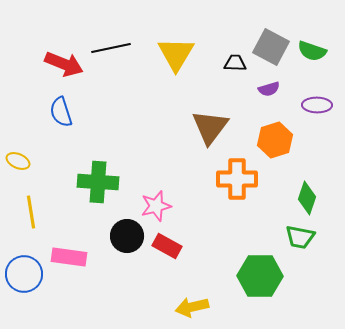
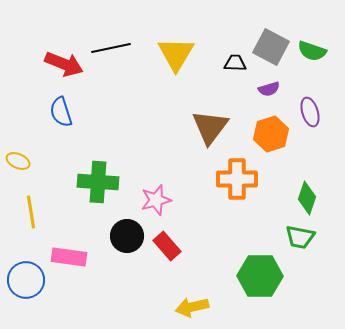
purple ellipse: moved 7 px left, 7 px down; rotated 72 degrees clockwise
orange hexagon: moved 4 px left, 6 px up
pink star: moved 6 px up
red rectangle: rotated 20 degrees clockwise
blue circle: moved 2 px right, 6 px down
